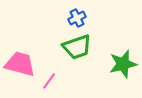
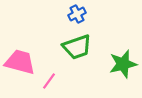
blue cross: moved 4 px up
pink trapezoid: moved 2 px up
